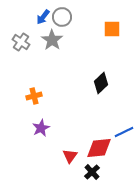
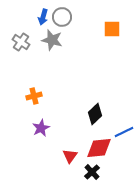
blue arrow: rotated 21 degrees counterclockwise
gray star: rotated 20 degrees counterclockwise
black diamond: moved 6 px left, 31 px down
